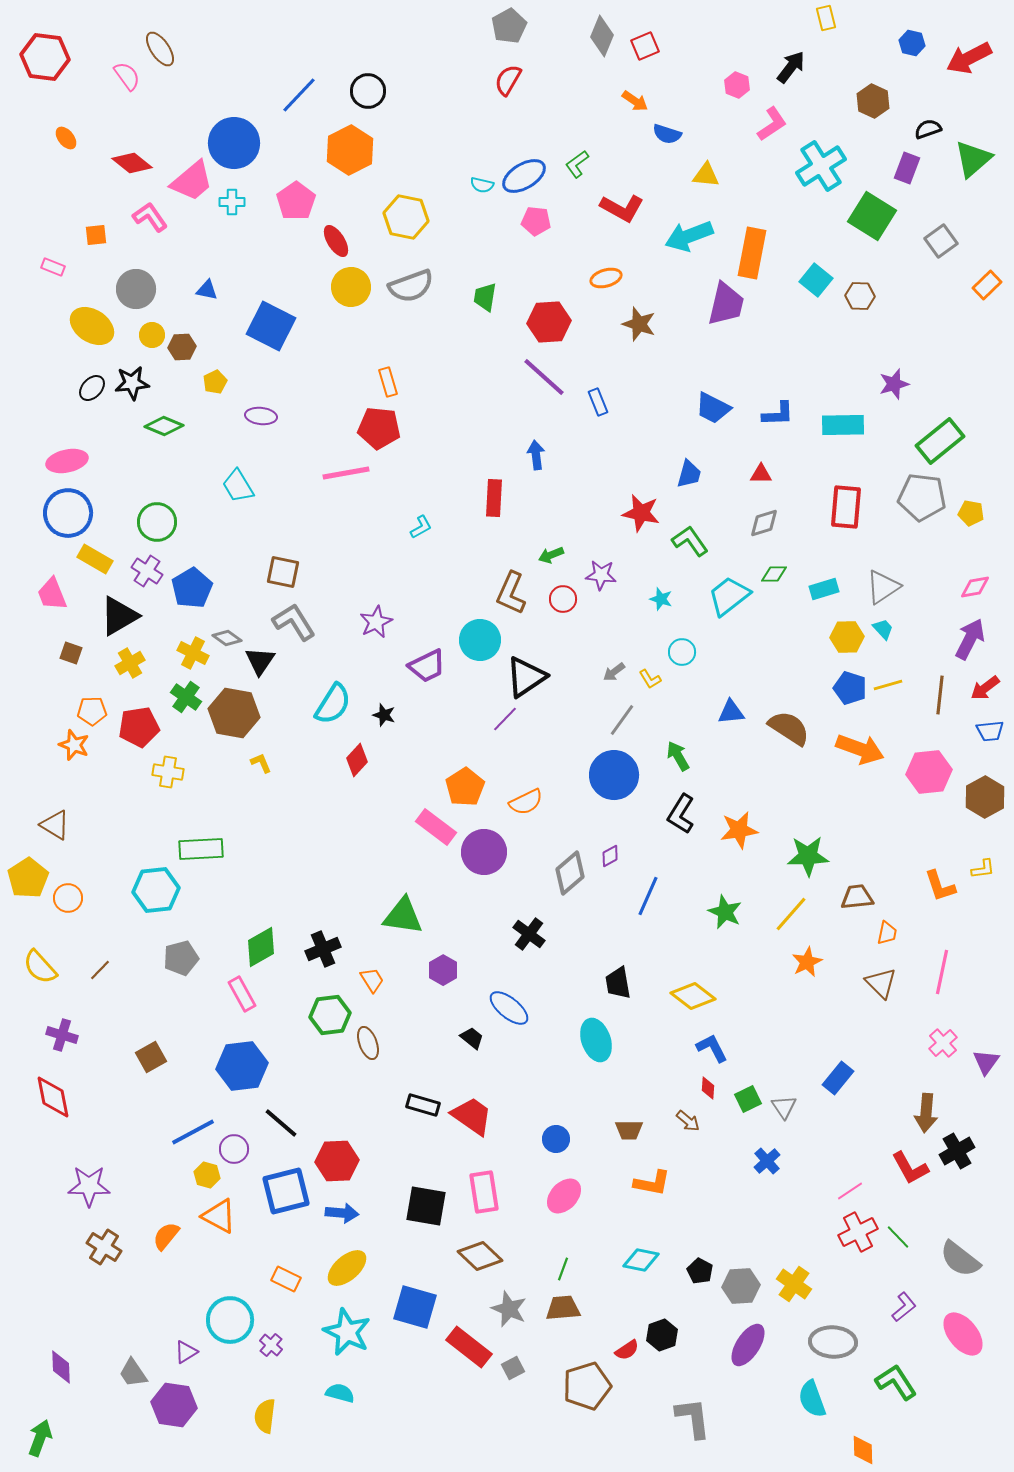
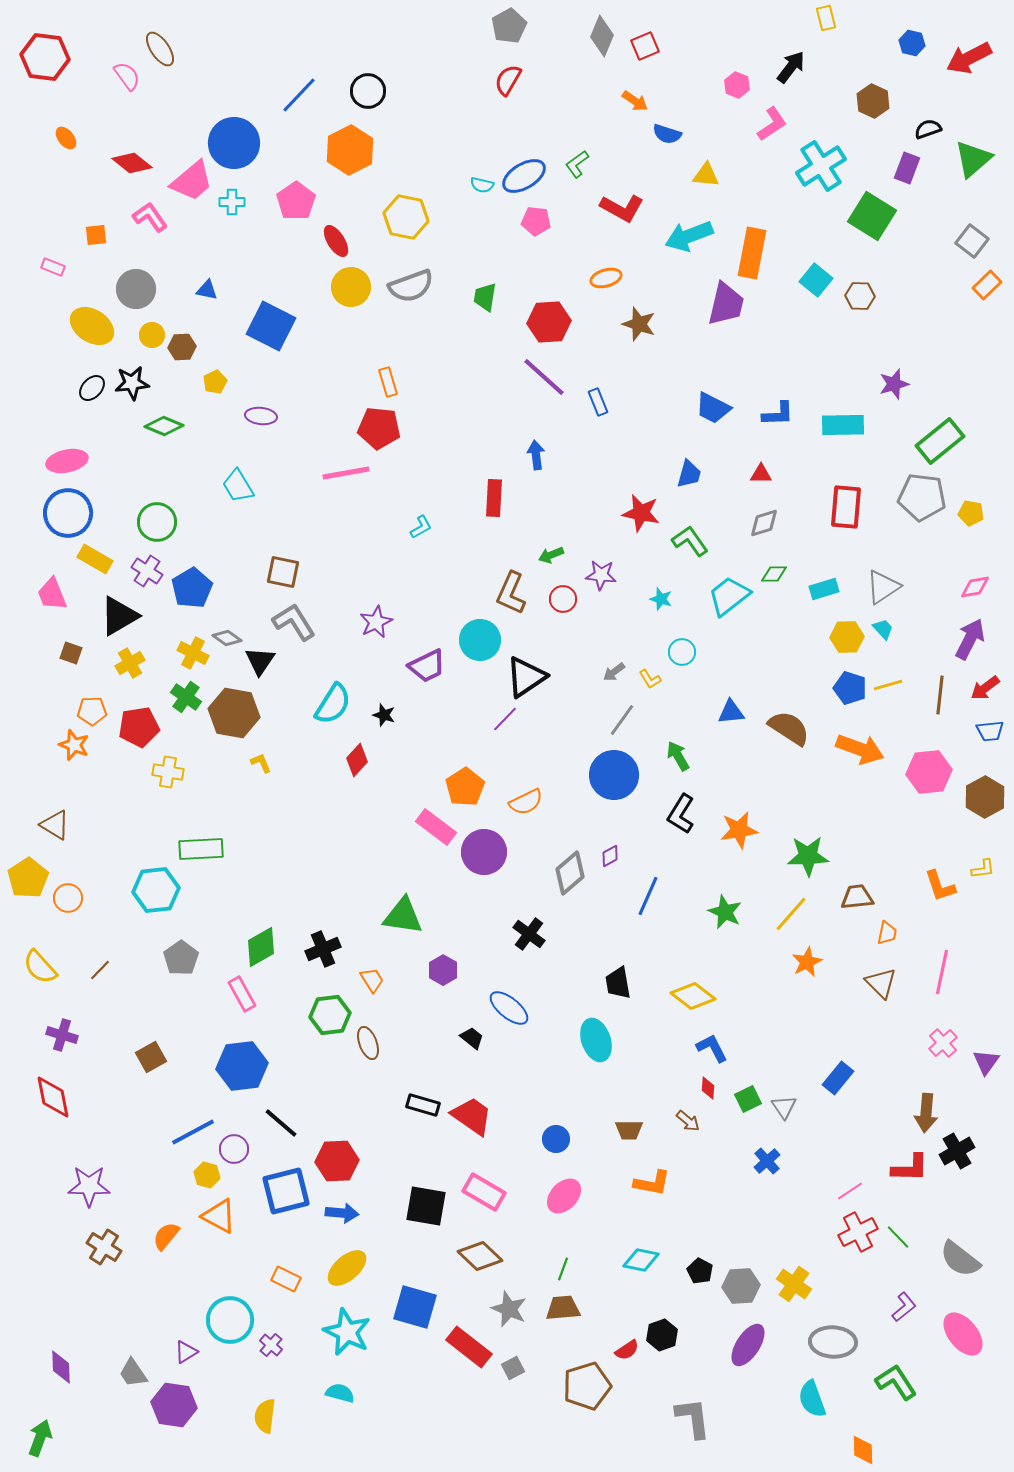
gray square at (941, 241): moved 31 px right; rotated 16 degrees counterclockwise
gray pentagon at (181, 958): rotated 20 degrees counterclockwise
red L-shape at (910, 1168): rotated 60 degrees counterclockwise
pink rectangle at (484, 1192): rotated 51 degrees counterclockwise
